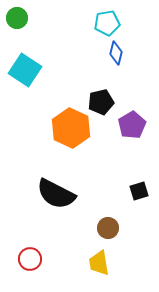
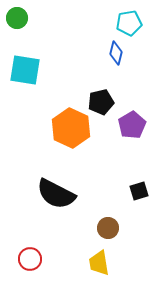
cyan pentagon: moved 22 px right
cyan square: rotated 24 degrees counterclockwise
